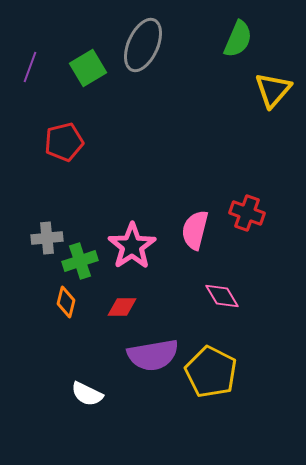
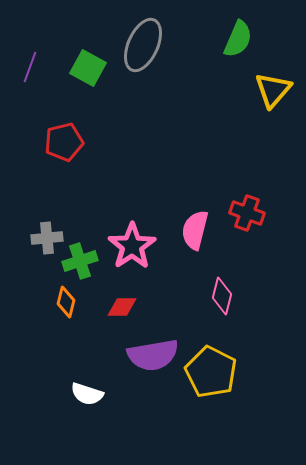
green square: rotated 30 degrees counterclockwise
pink diamond: rotated 45 degrees clockwise
white semicircle: rotated 8 degrees counterclockwise
